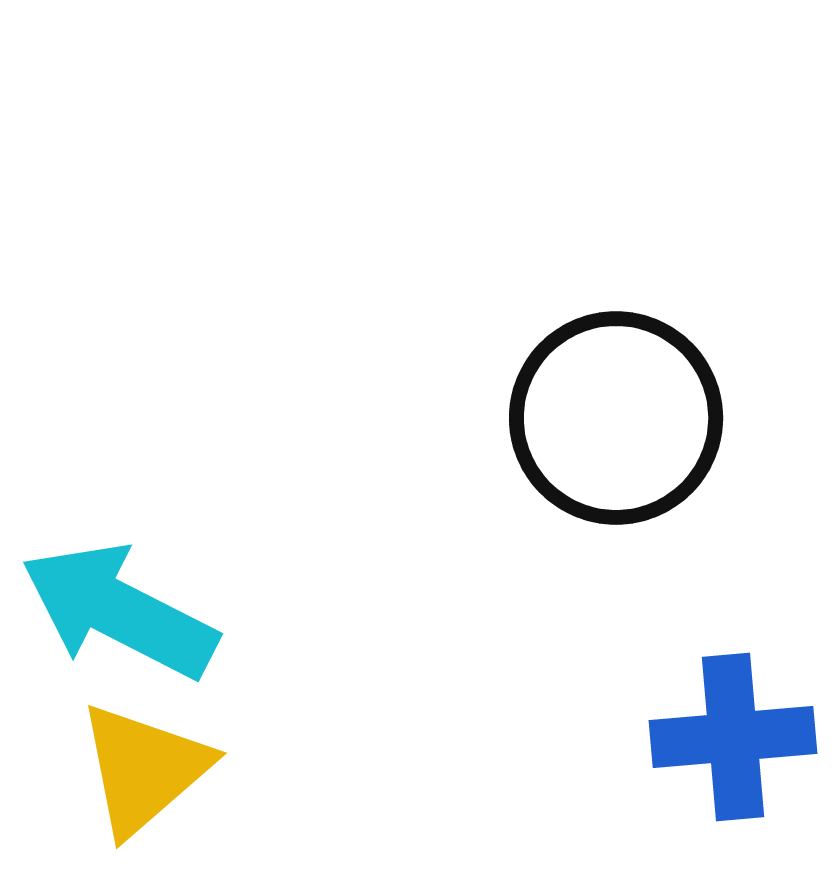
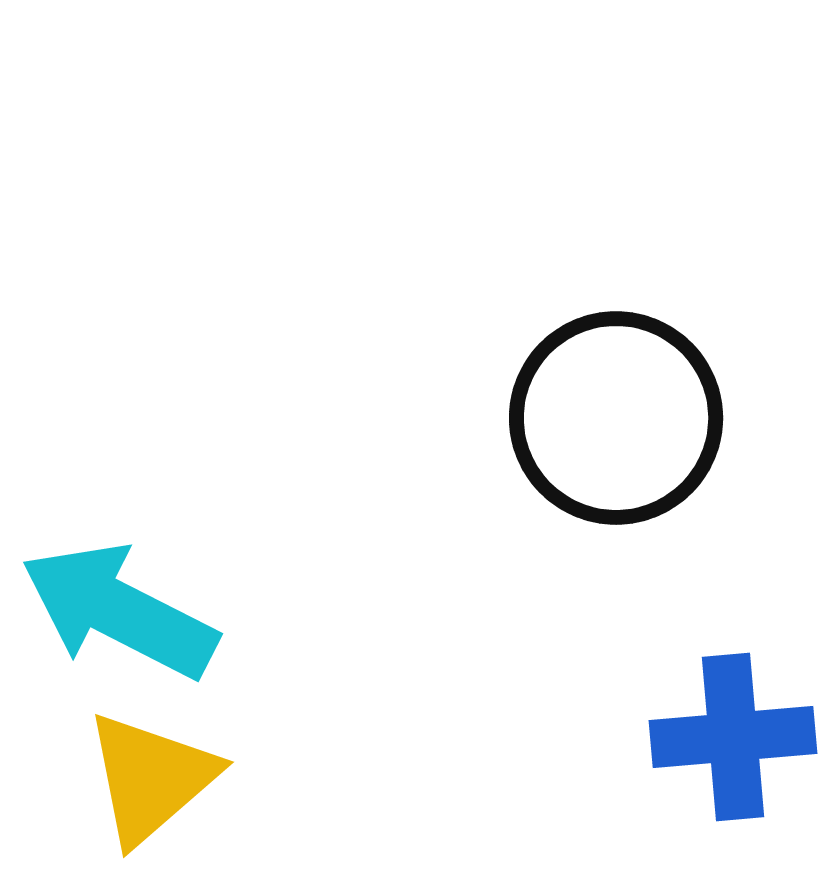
yellow triangle: moved 7 px right, 9 px down
